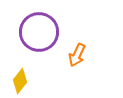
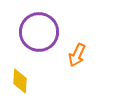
yellow diamond: rotated 35 degrees counterclockwise
